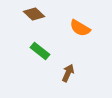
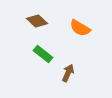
brown diamond: moved 3 px right, 7 px down
green rectangle: moved 3 px right, 3 px down
